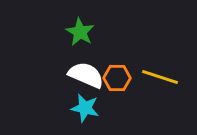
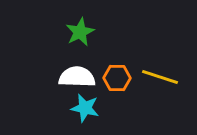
green star: rotated 16 degrees clockwise
white semicircle: moved 9 px left, 2 px down; rotated 21 degrees counterclockwise
